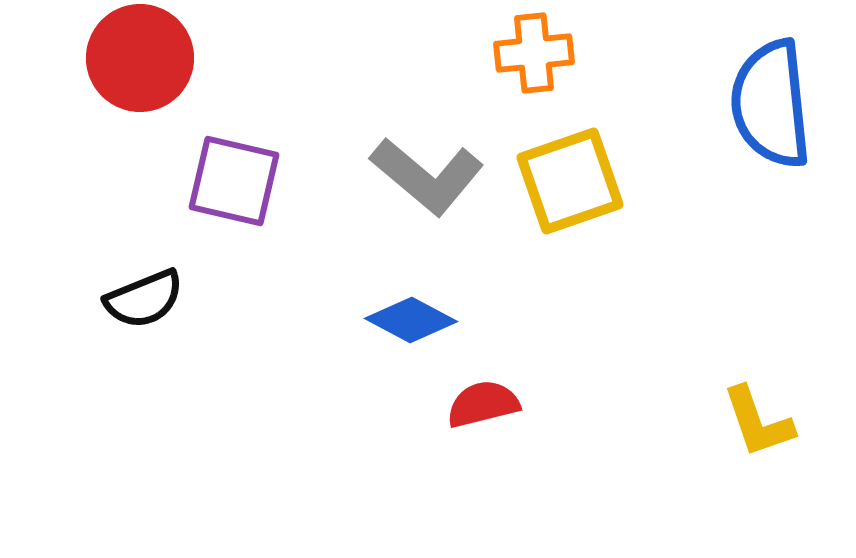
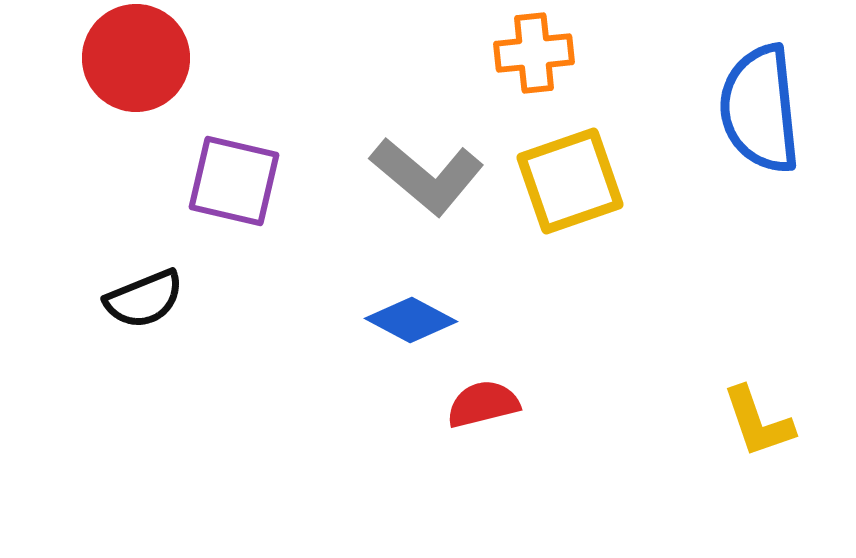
red circle: moved 4 px left
blue semicircle: moved 11 px left, 5 px down
